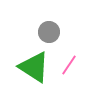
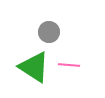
pink line: rotated 60 degrees clockwise
